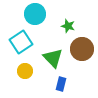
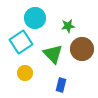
cyan circle: moved 4 px down
green star: rotated 24 degrees counterclockwise
green triangle: moved 4 px up
yellow circle: moved 2 px down
blue rectangle: moved 1 px down
